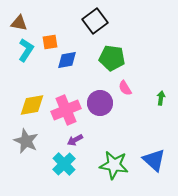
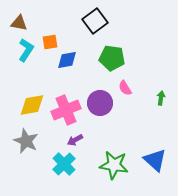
blue triangle: moved 1 px right
